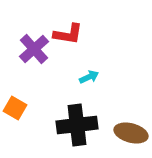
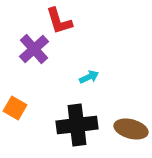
red L-shape: moved 9 px left, 13 px up; rotated 64 degrees clockwise
brown ellipse: moved 4 px up
